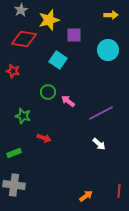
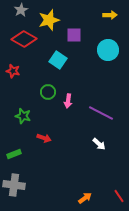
yellow arrow: moved 1 px left
red diamond: rotated 20 degrees clockwise
pink arrow: rotated 120 degrees counterclockwise
purple line: rotated 55 degrees clockwise
green rectangle: moved 1 px down
red line: moved 5 px down; rotated 40 degrees counterclockwise
orange arrow: moved 1 px left, 2 px down
